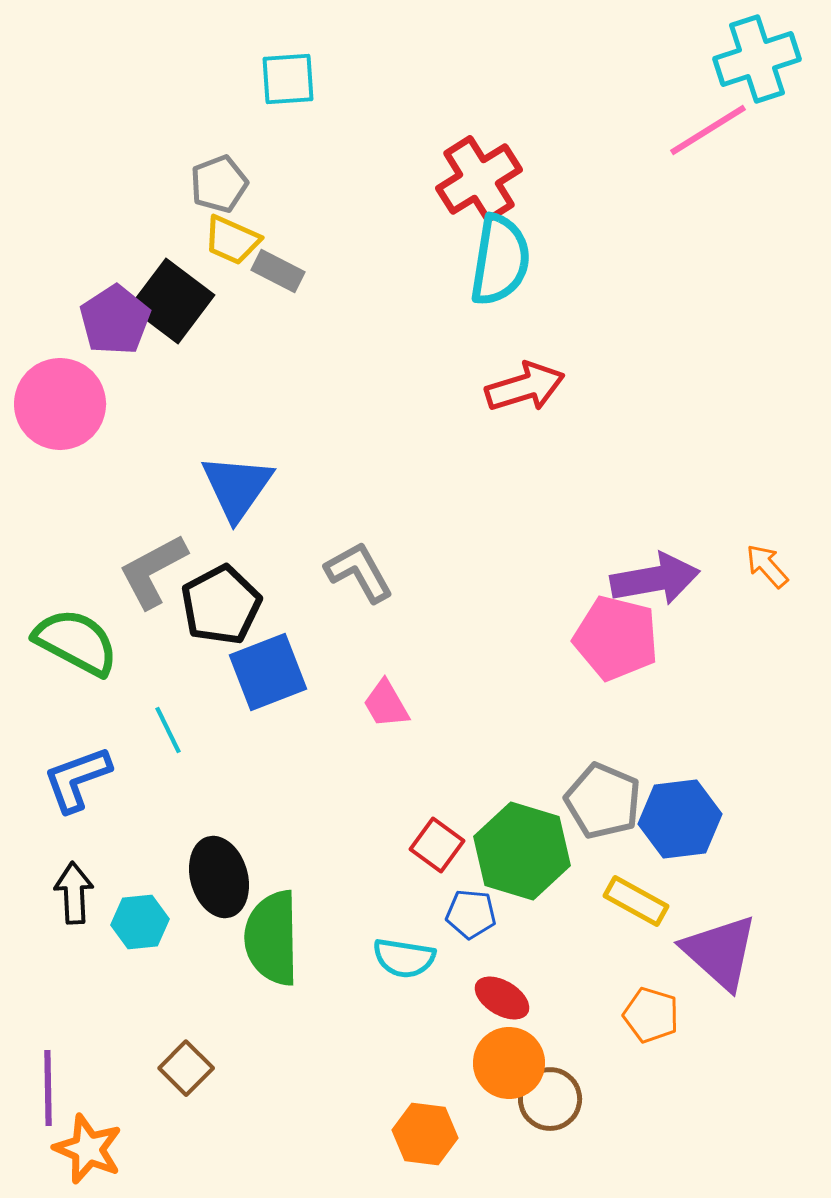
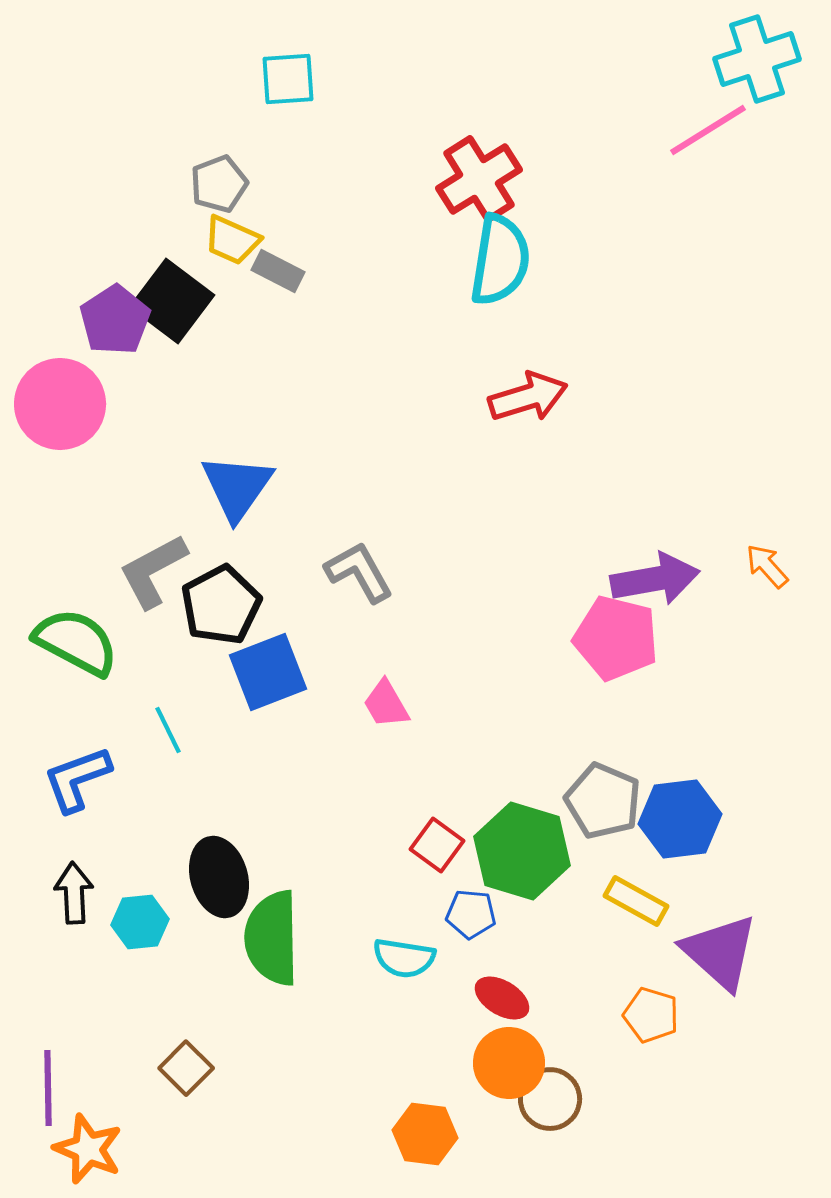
red arrow at (525, 387): moved 3 px right, 10 px down
